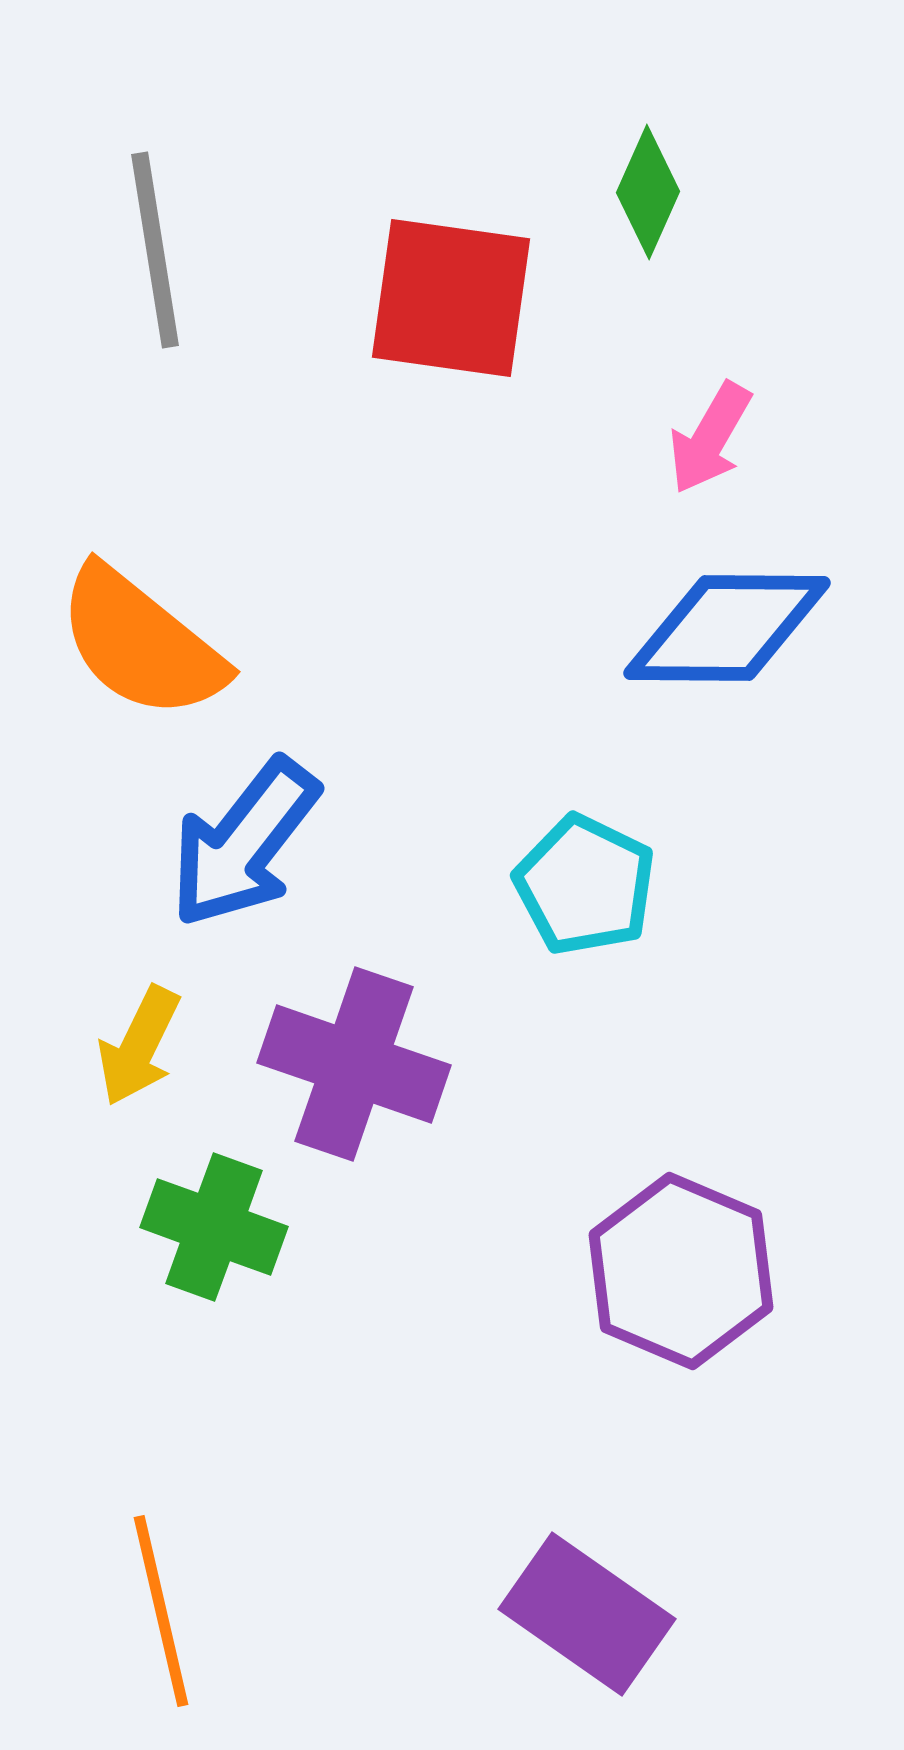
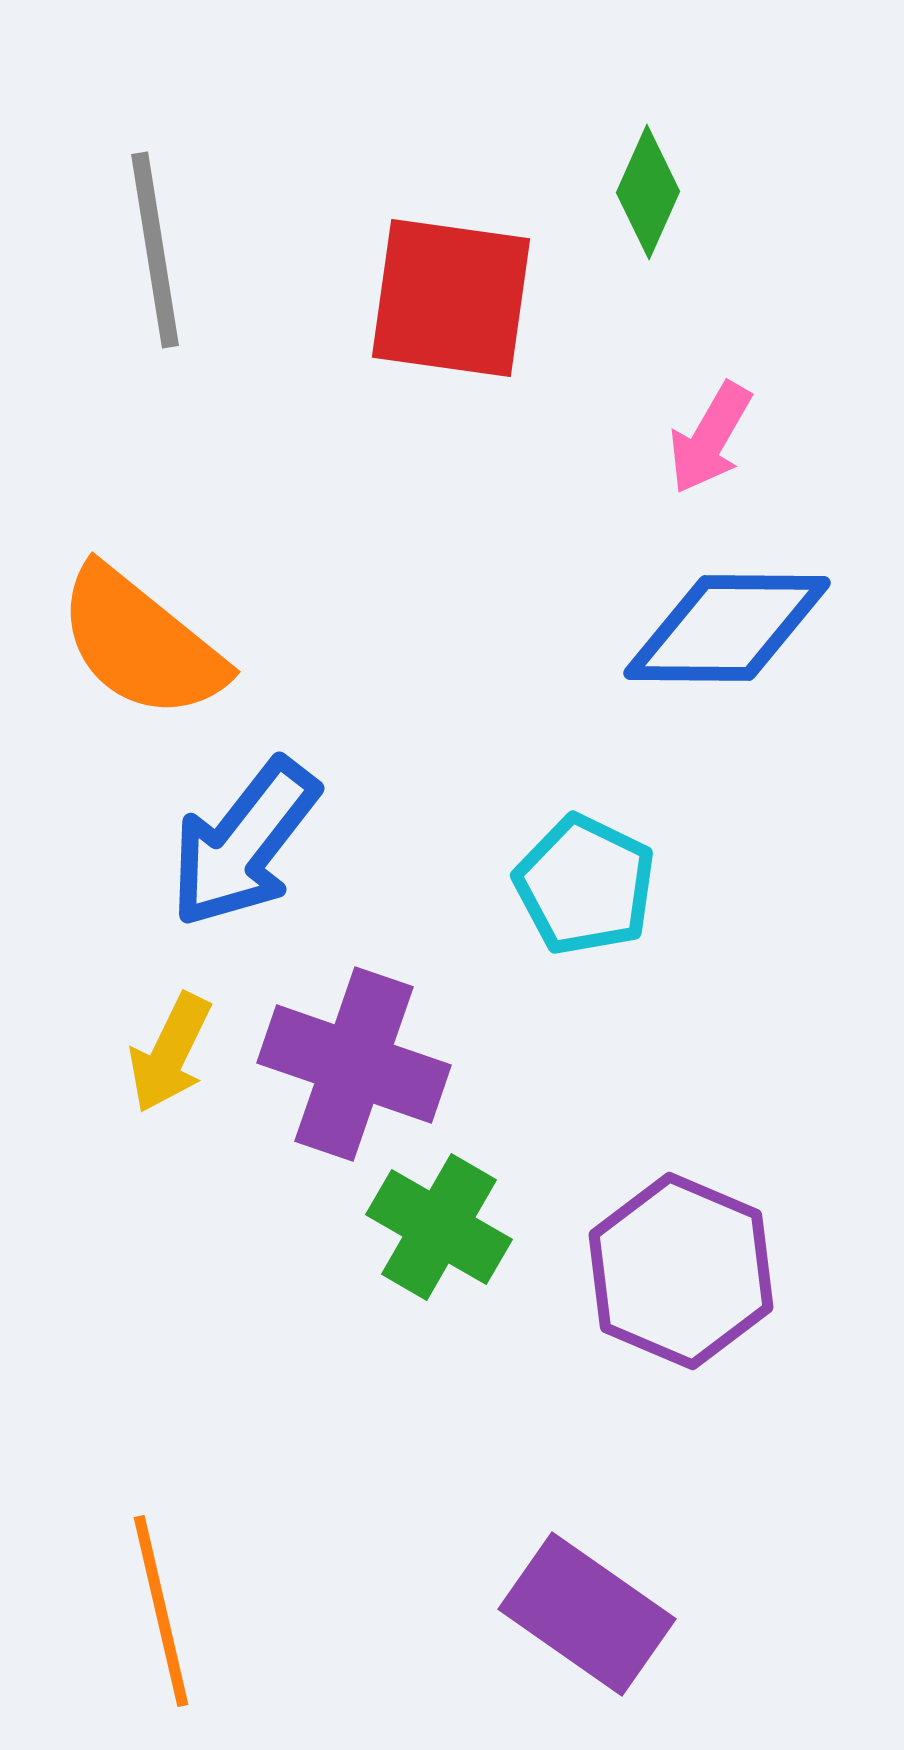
yellow arrow: moved 31 px right, 7 px down
green cross: moved 225 px right; rotated 10 degrees clockwise
